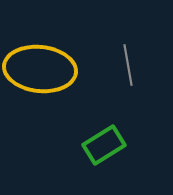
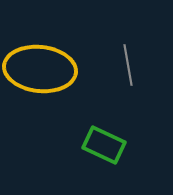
green rectangle: rotated 57 degrees clockwise
